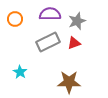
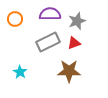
brown star: moved 11 px up
